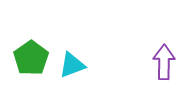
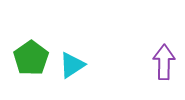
cyan triangle: rotated 12 degrees counterclockwise
